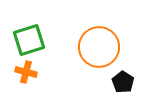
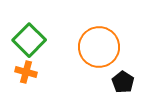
green square: rotated 28 degrees counterclockwise
